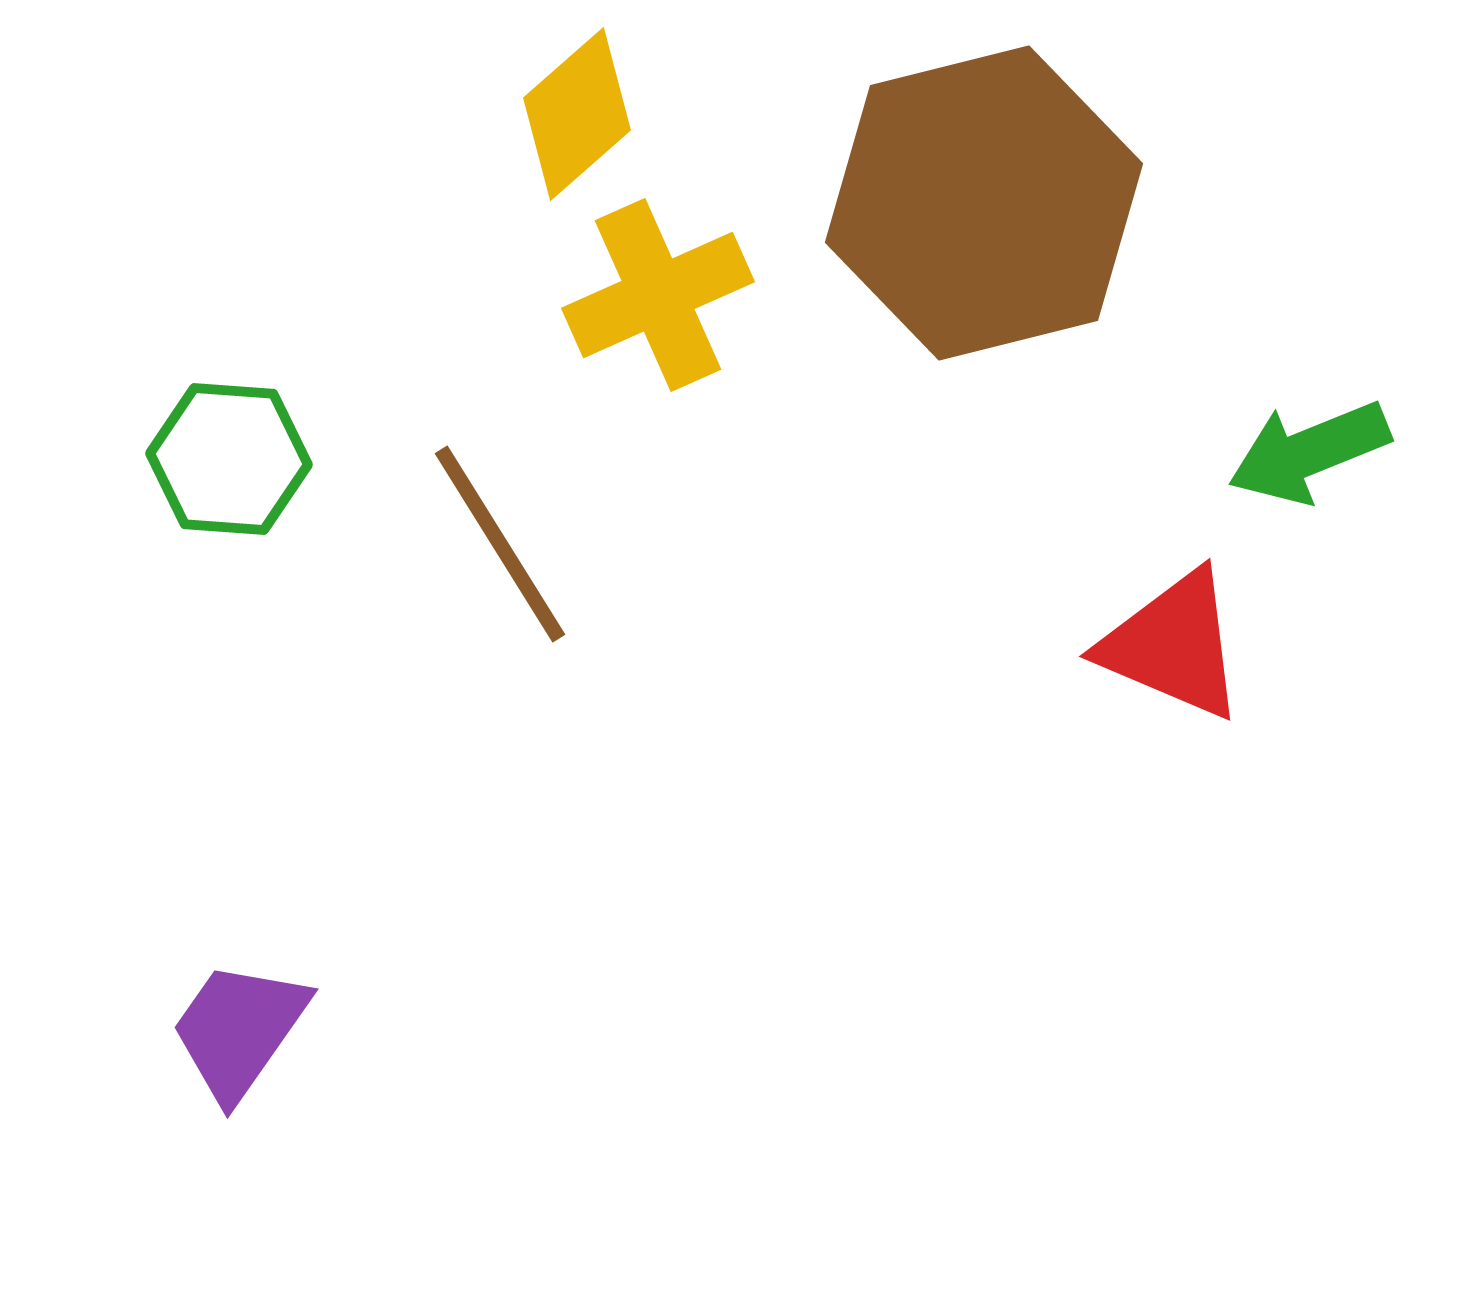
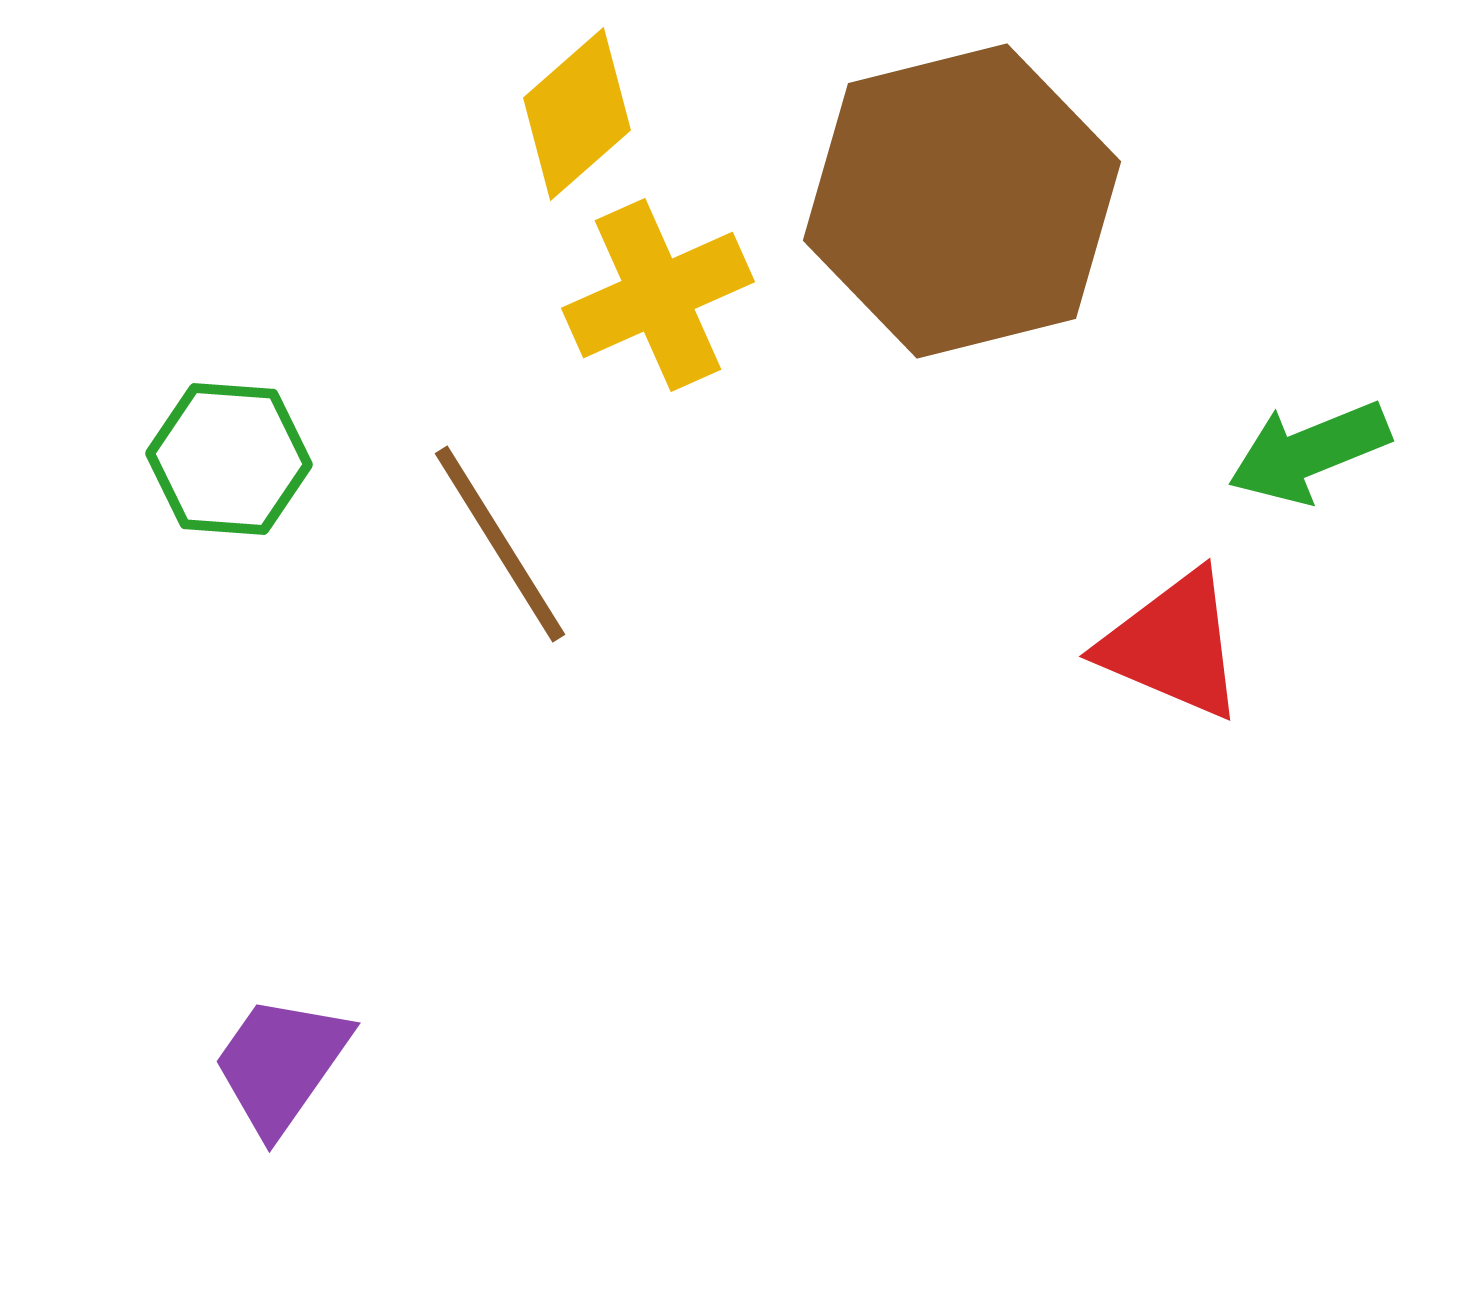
brown hexagon: moved 22 px left, 2 px up
purple trapezoid: moved 42 px right, 34 px down
